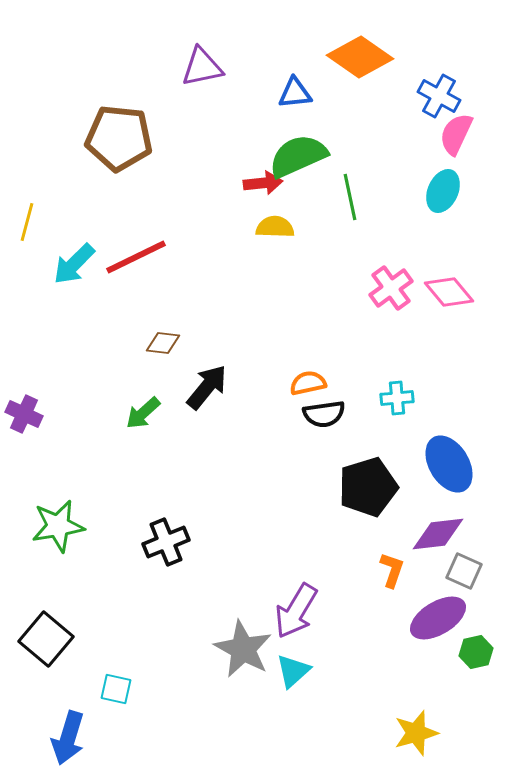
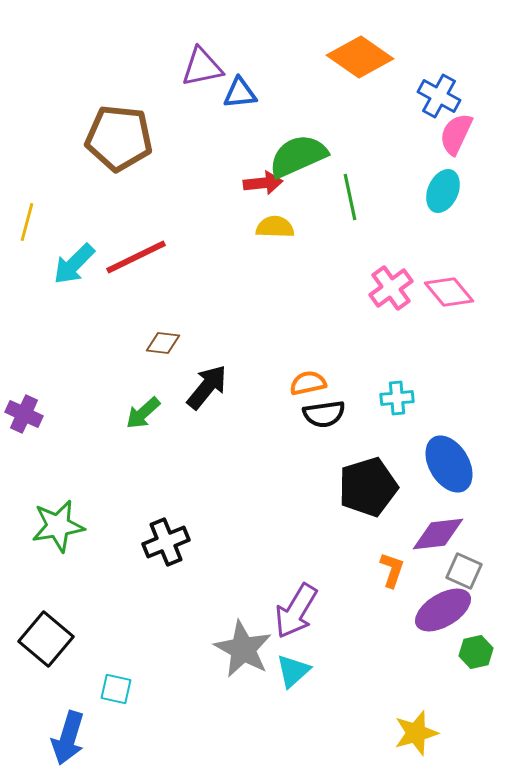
blue triangle: moved 55 px left
purple ellipse: moved 5 px right, 8 px up
